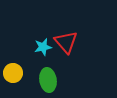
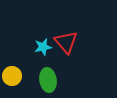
yellow circle: moved 1 px left, 3 px down
